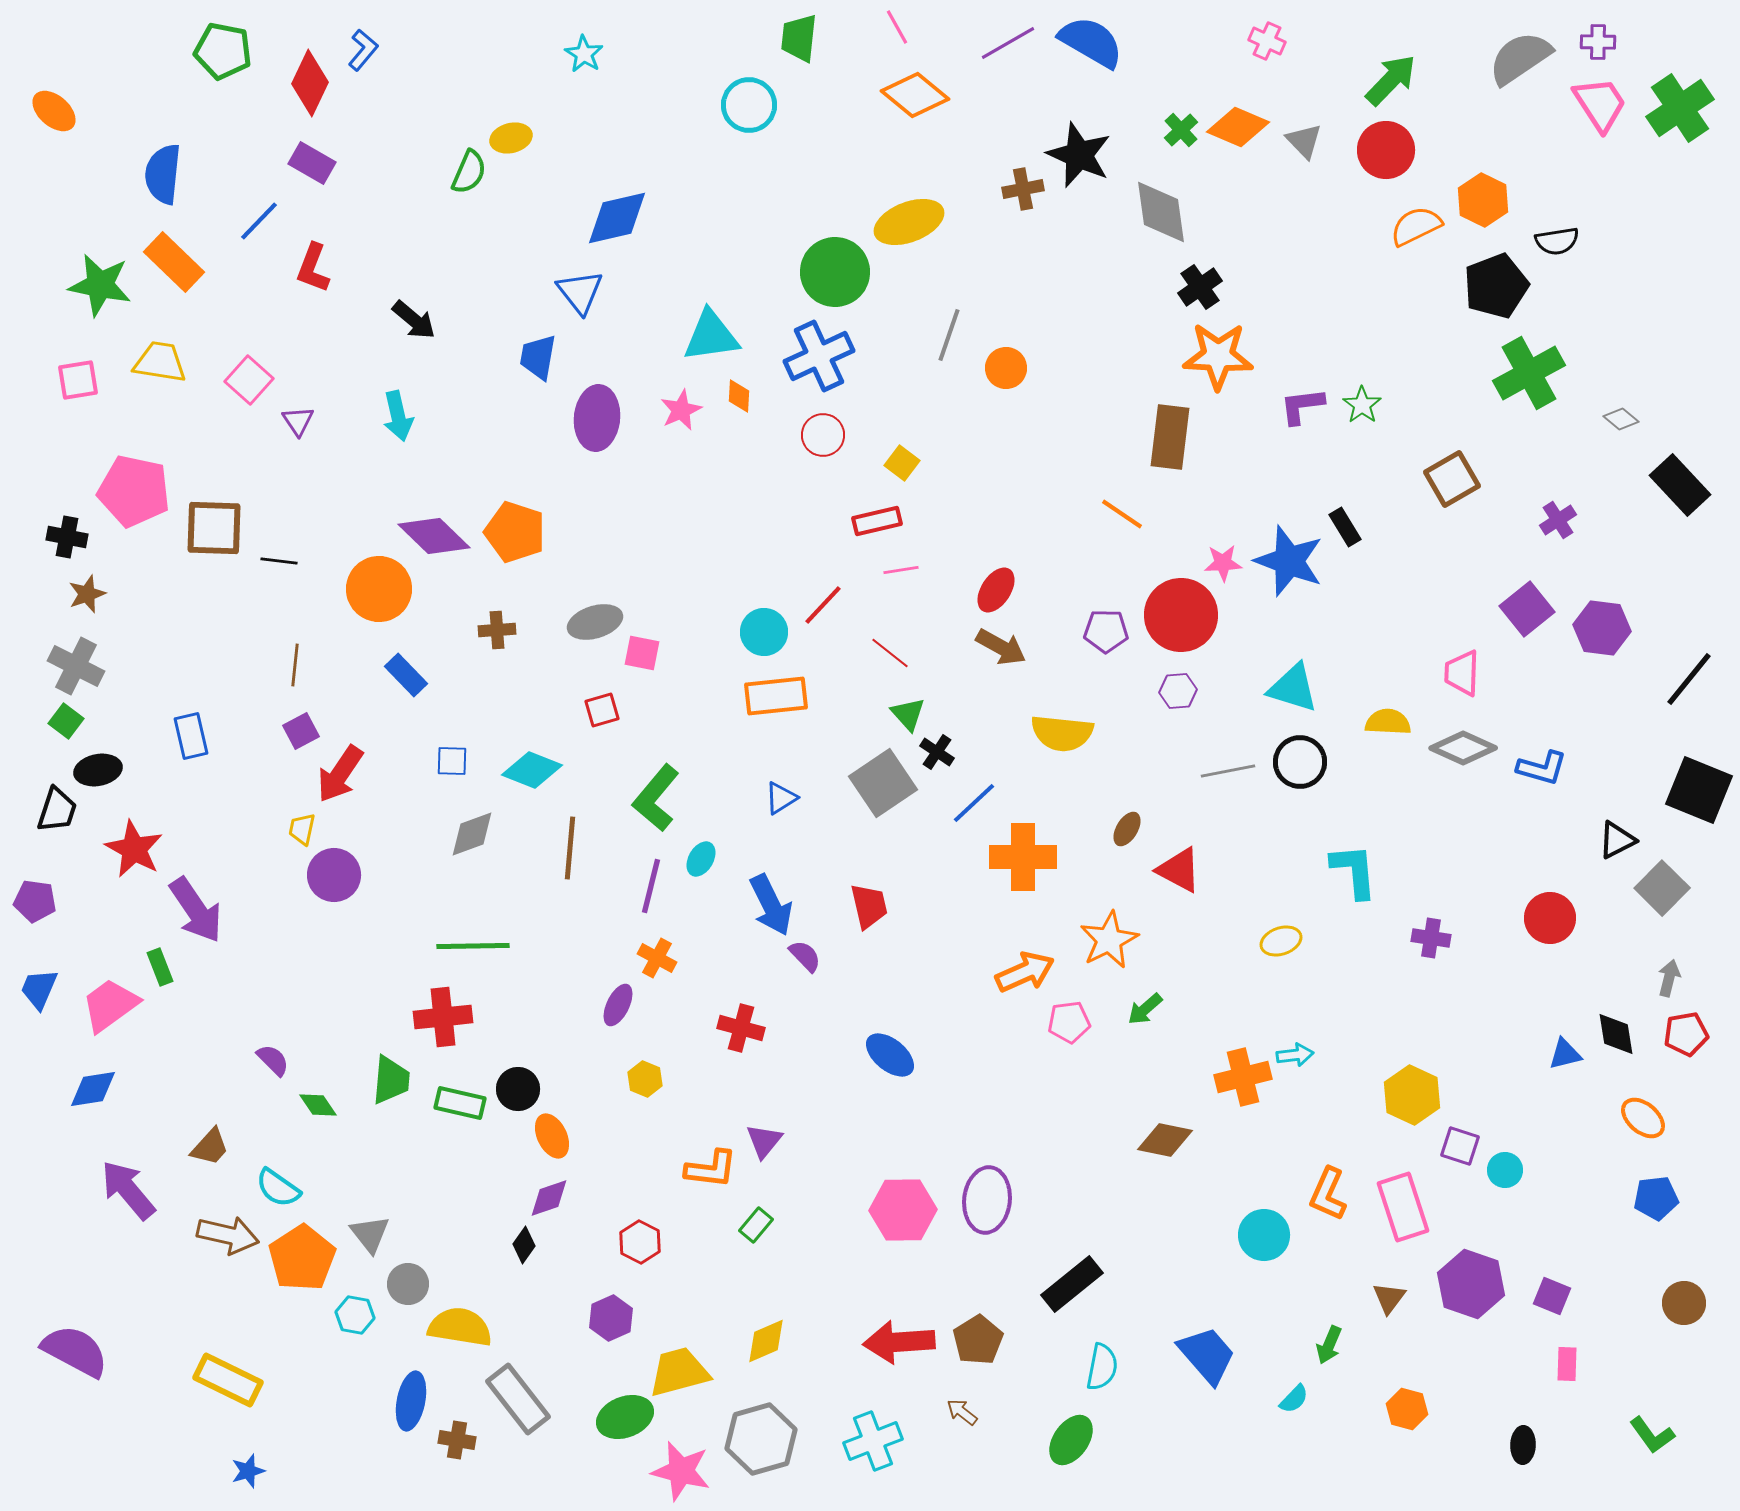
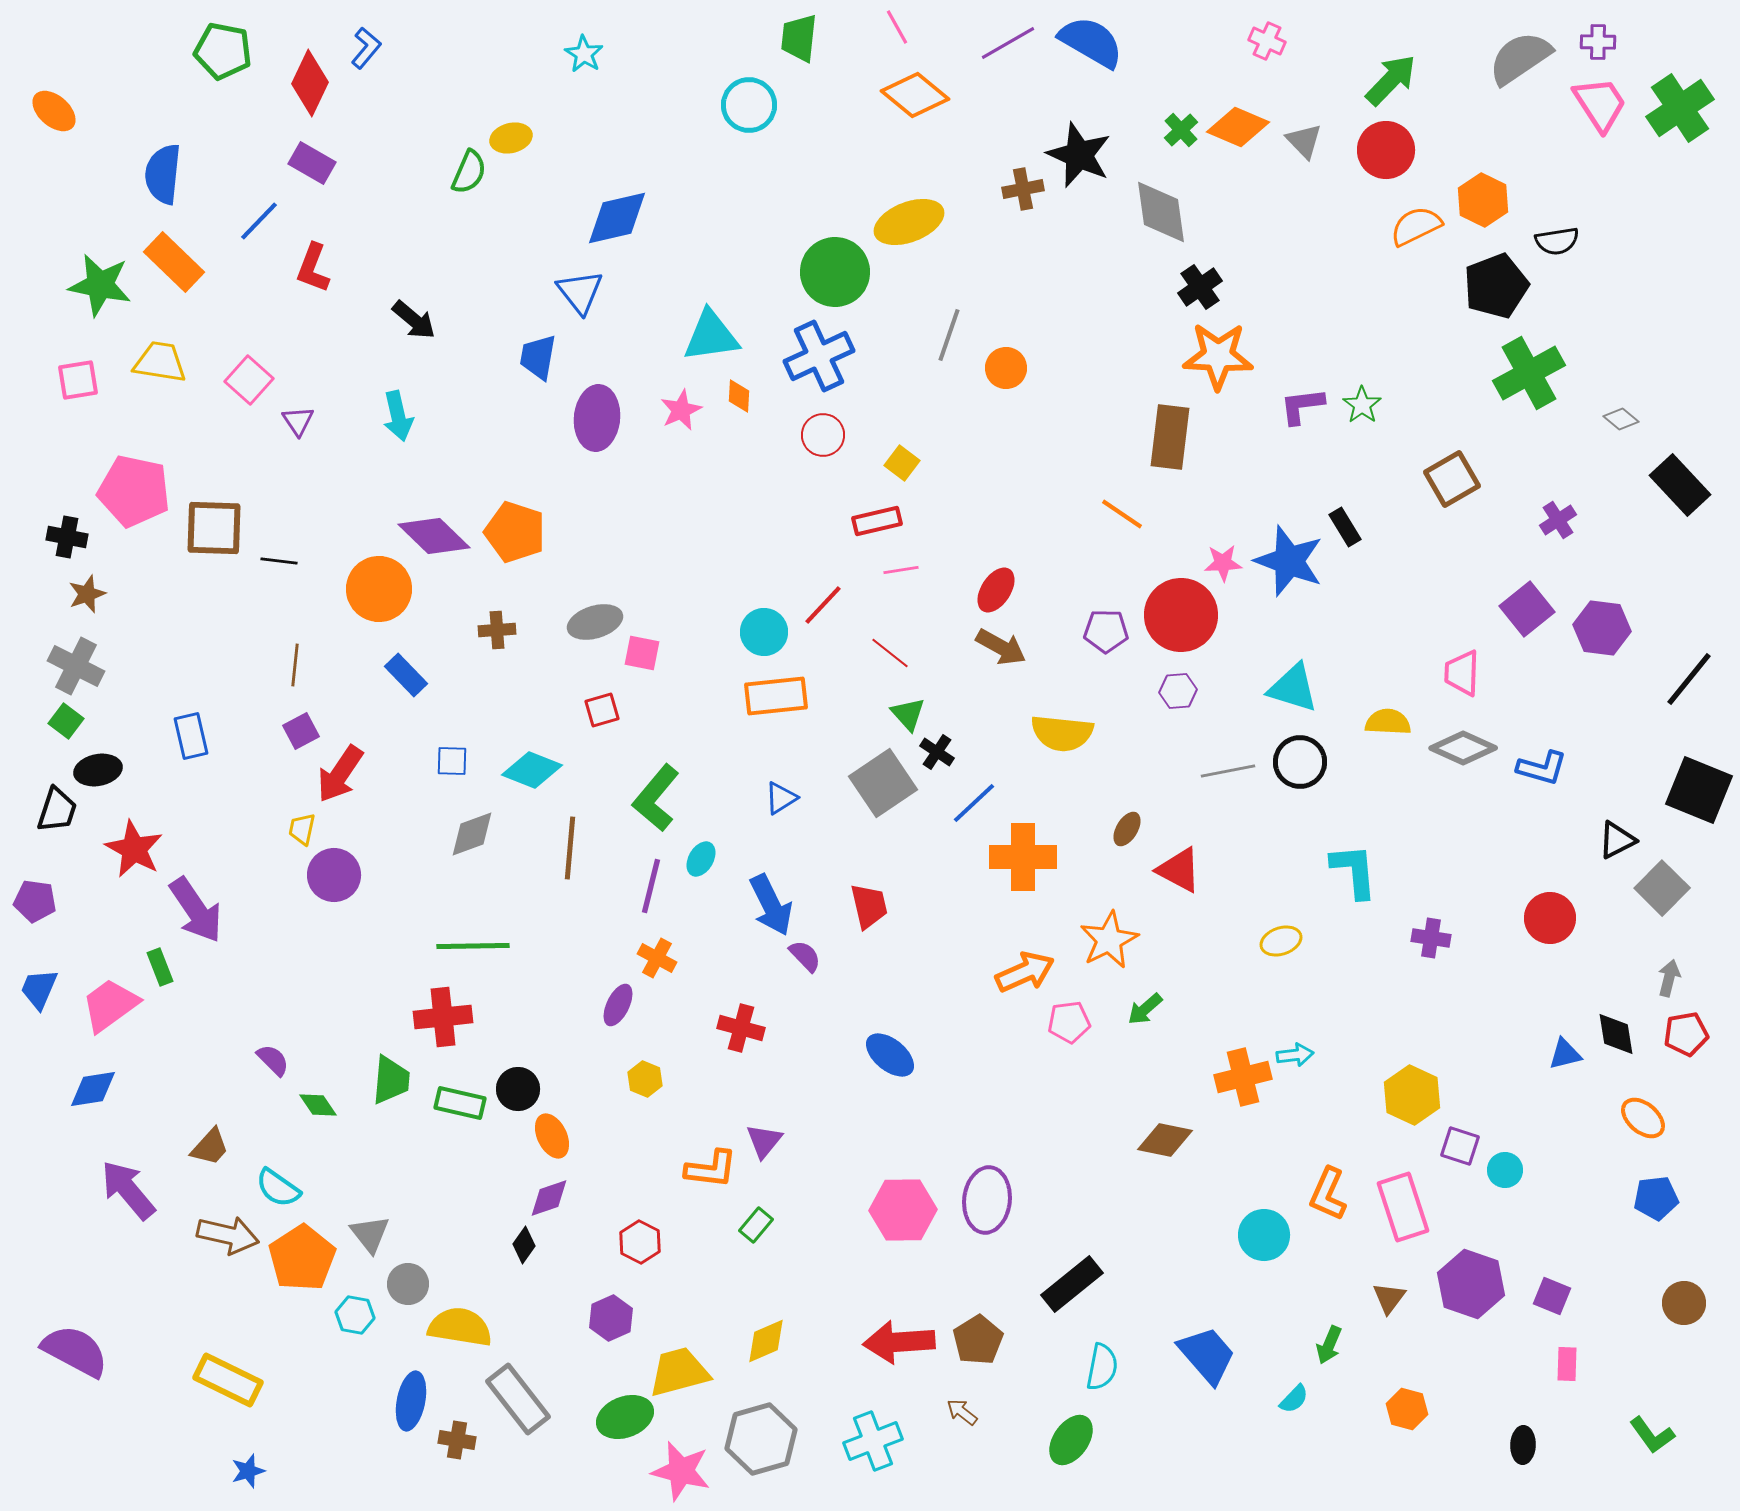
blue L-shape at (363, 50): moved 3 px right, 2 px up
